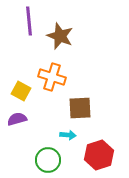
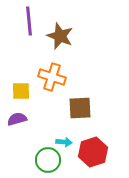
yellow square: rotated 30 degrees counterclockwise
cyan arrow: moved 4 px left, 7 px down
red hexagon: moved 6 px left, 3 px up
